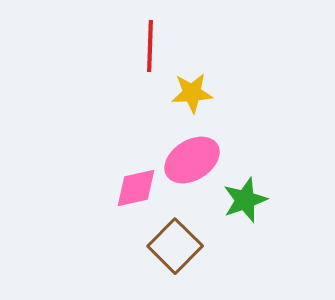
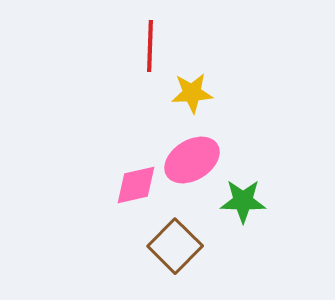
pink diamond: moved 3 px up
green star: moved 2 px left, 1 px down; rotated 21 degrees clockwise
